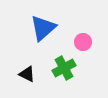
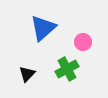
green cross: moved 3 px right, 1 px down
black triangle: rotated 48 degrees clockwise
